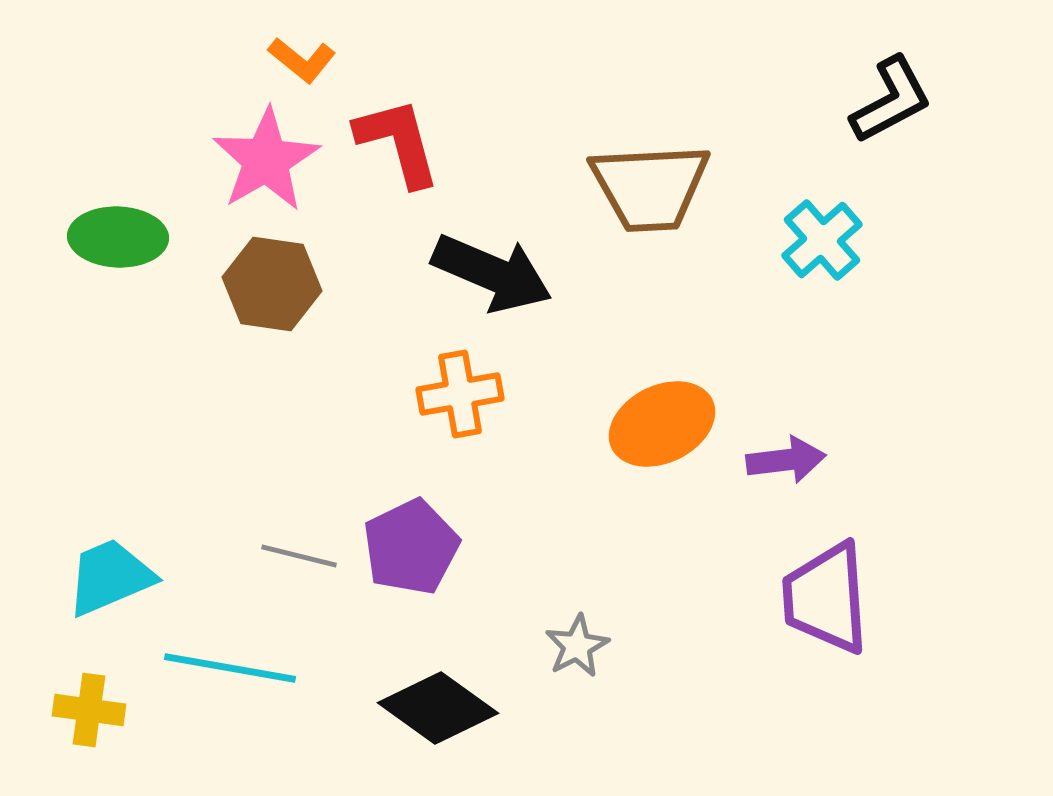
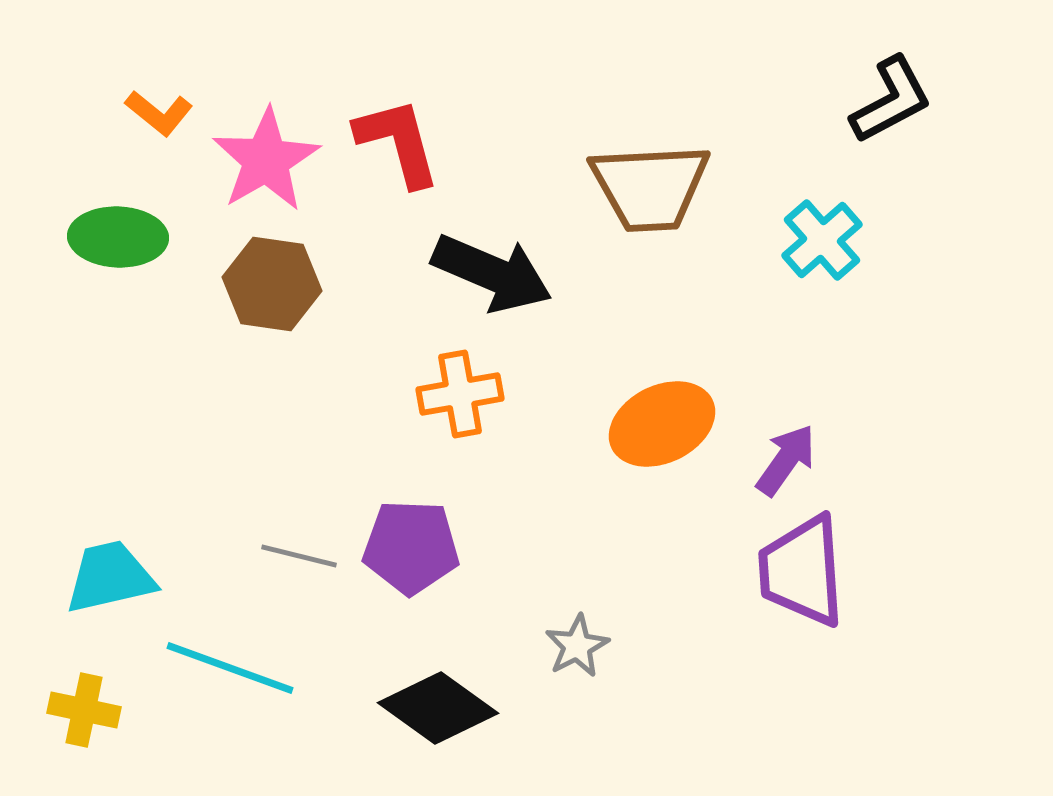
orange L-shape: moved 143 px left, 53 px down
purple arrow: rotated 48 degrees counterclockwise
purple pentagon: rotated 28 degrees clockwise
cyan trapezoid: rotated 10 degrees clockwise
purple trapezoid: moved 24 px left, 27 px up
cyan line: rotated 10 degrees clockwise
yellow cross: moved 5 px left; rotated 4 degrees clockwise
